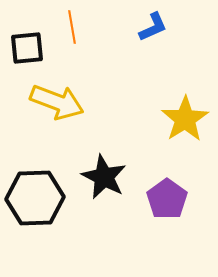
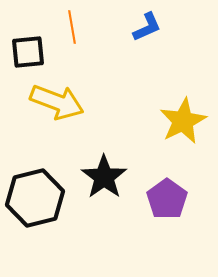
blue L-shape: moved 6 px left
black square: moved 1 px right, 4 px down
yellow star: moved 2 px left, 2 px down; rotated 6 degrees clockwise
black star: rotated 9 degrees clockwise
black hexagon: rotated 12 degrees counterclockwise
